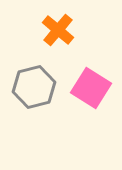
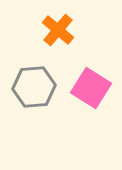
gray hexagon: rotated 9 degrees clockwise
